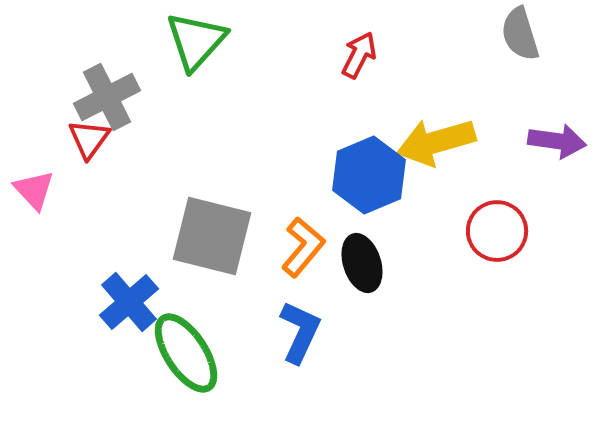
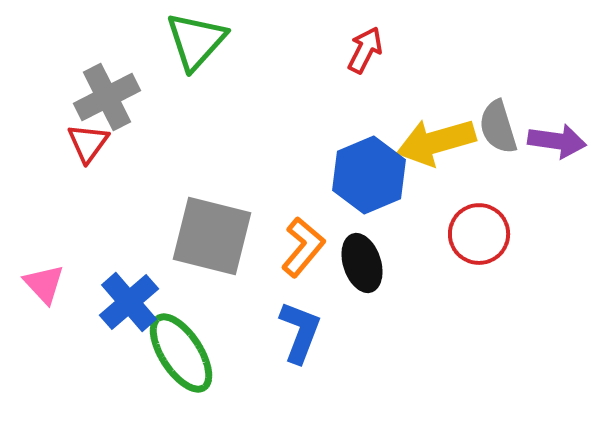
gray semicircle: moved 22 px left, 93 px down
red arrow: moved 6 px right, 5 px up
red triangle: moved 1 px left, 4 px down
pink triangle: moved 10 px right, 94 px down
red circle: moved 18 px left, 3 px down
blue L-shape: rotated 4 degrees counterclockwise
green ellipse: moved 5 px left
